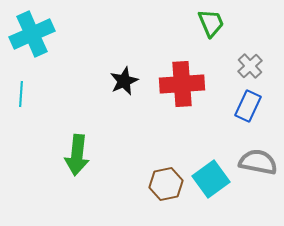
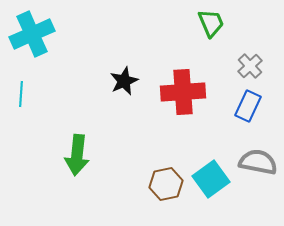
red cross: moved 1 px right, 8 px down
